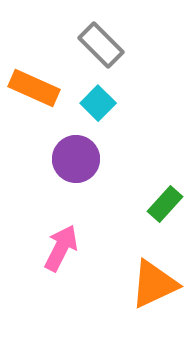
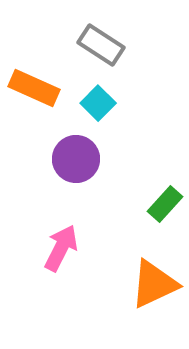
gray rectangle: rotated 12 degrees counterclockwise
